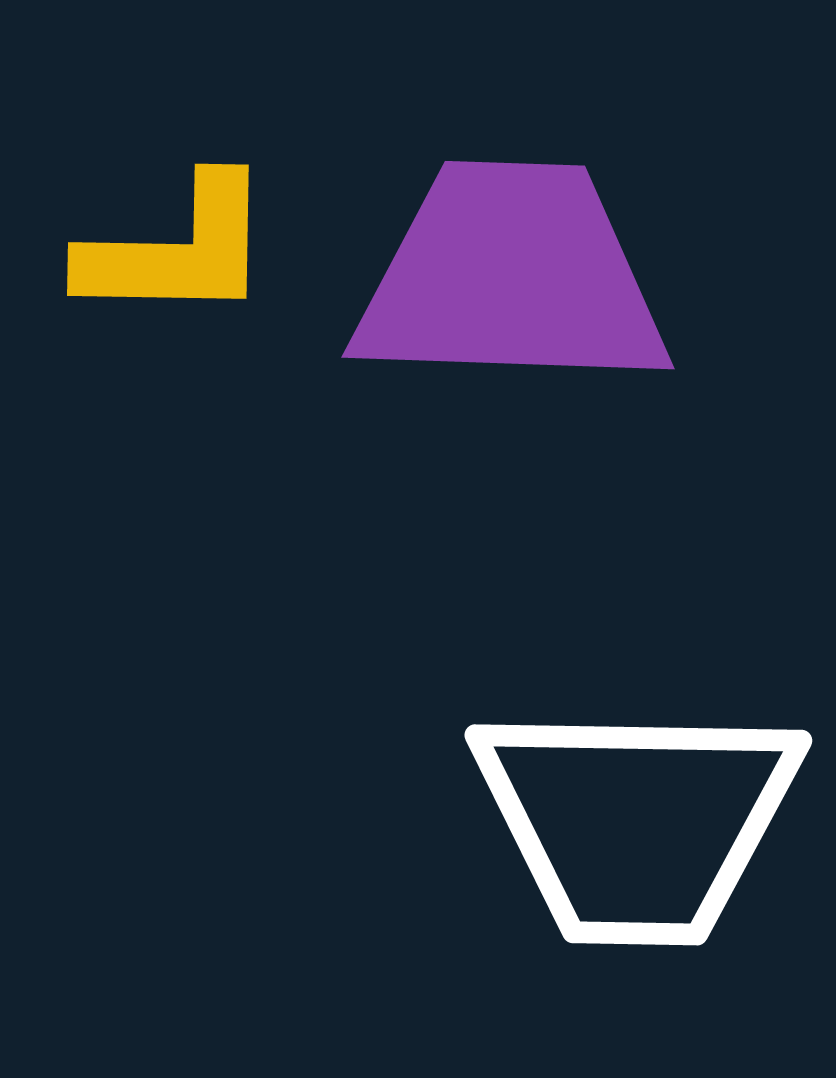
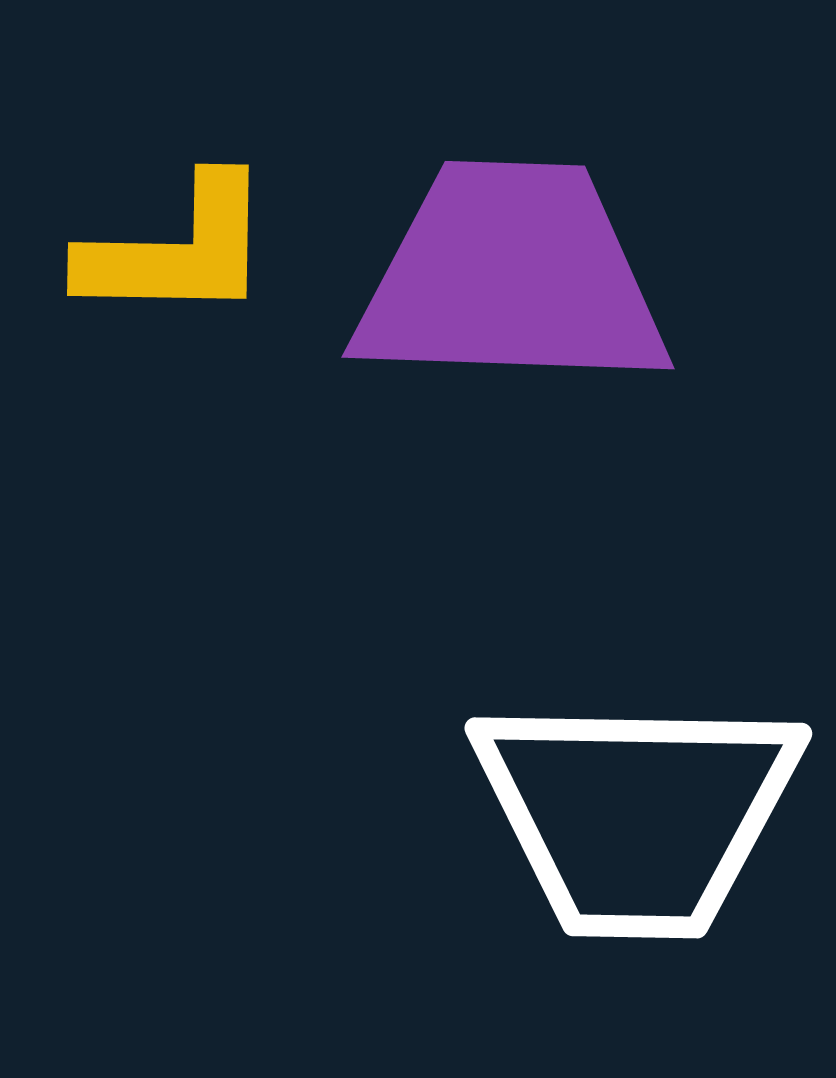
white trapezoid: moved 7 px up
